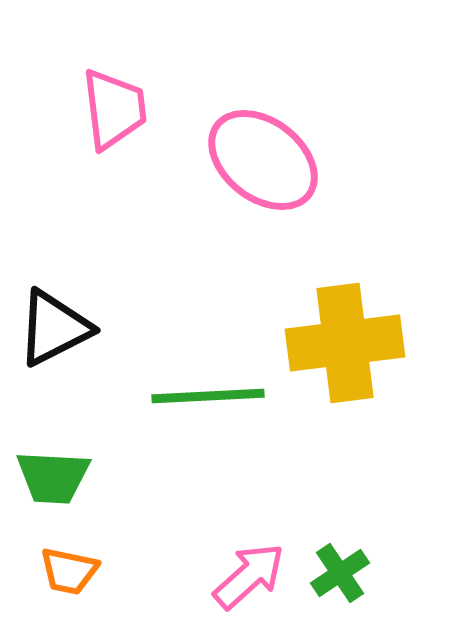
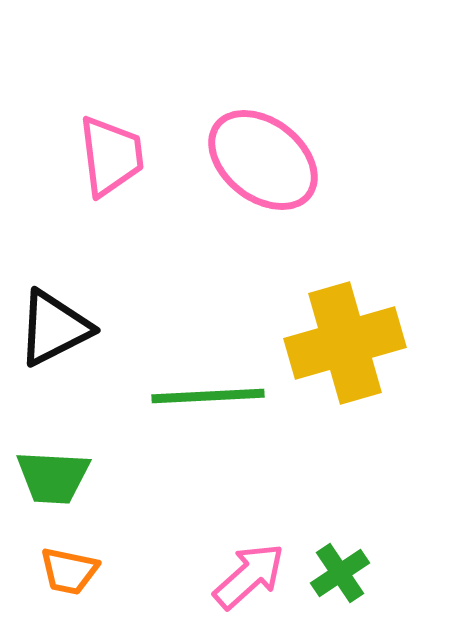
pink trapezoid: moved 3 px left, 47 px down
yellow cross: rotated 9 degrees counterclockwise
